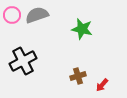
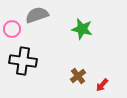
pink circle: moved 14 px down
black cross: rotated 36 degrees clockwise
brown cross: rotated 21 degrees counterclockwise
